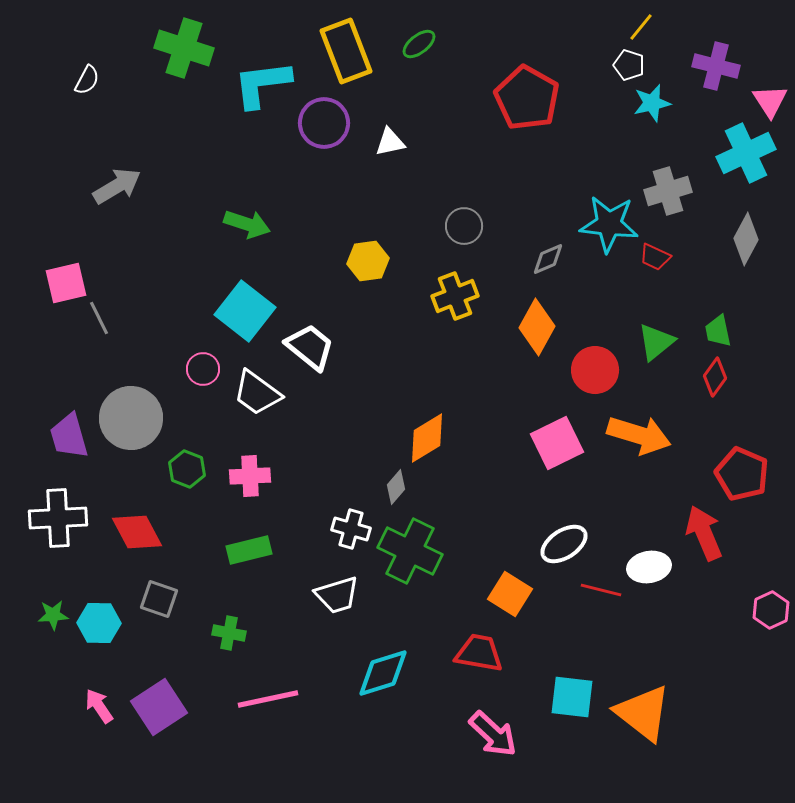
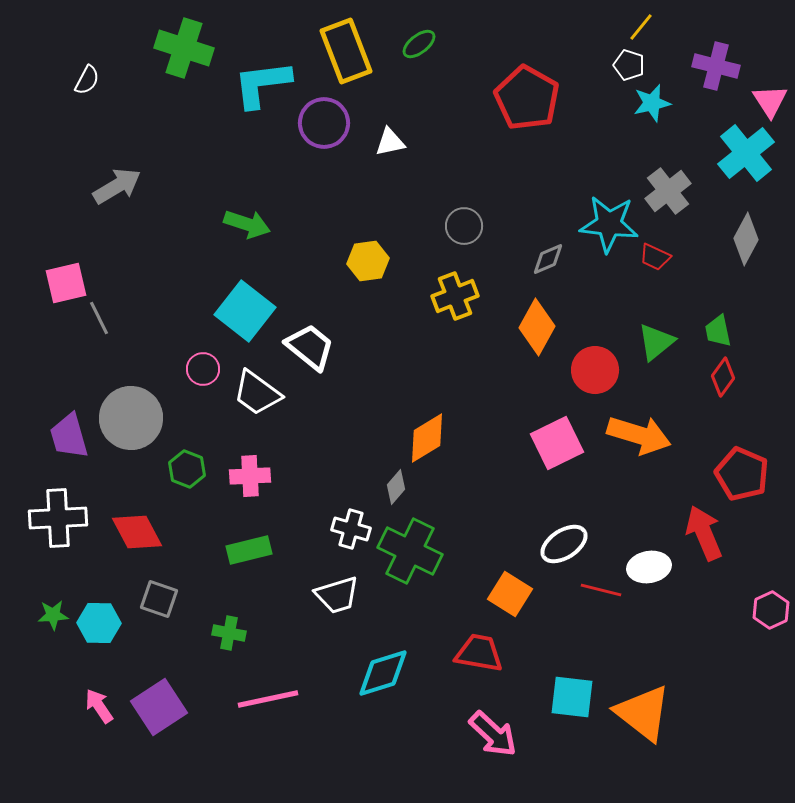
cyan cross at (746, 153): rotated 14 degrees counterclockwise
gray cross at (668, 191): rotated 21 degrees counterclockwise
red diamond at (715, 377): moved 8 px right
